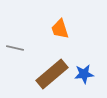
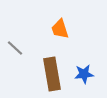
gray line: rotated 30 degrees clockwise
brown rectangle: rotated 60 degrees counterclockwise
